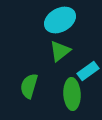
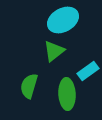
cyan ellipse: moved 3 px right
green triangle: moved 6 px left
green ellipse: moved 5 px left
